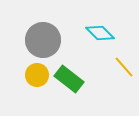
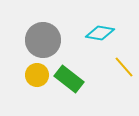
cyan diamond: rotated 36 degrees counterclockwise
